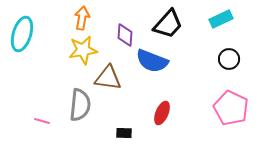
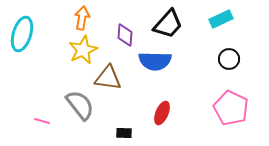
yellow star: rotated 16 degrees counterclockwise
blue semicircle: moved 3 px right; rotated 20 degrees counterclockwise
gray semicircle: rotated 44 degrees counterclockwise
